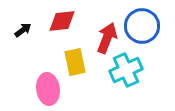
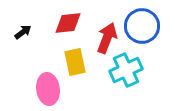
red diamond: moved 6 px right, 2 px down
black arrow: moved 2 px down
